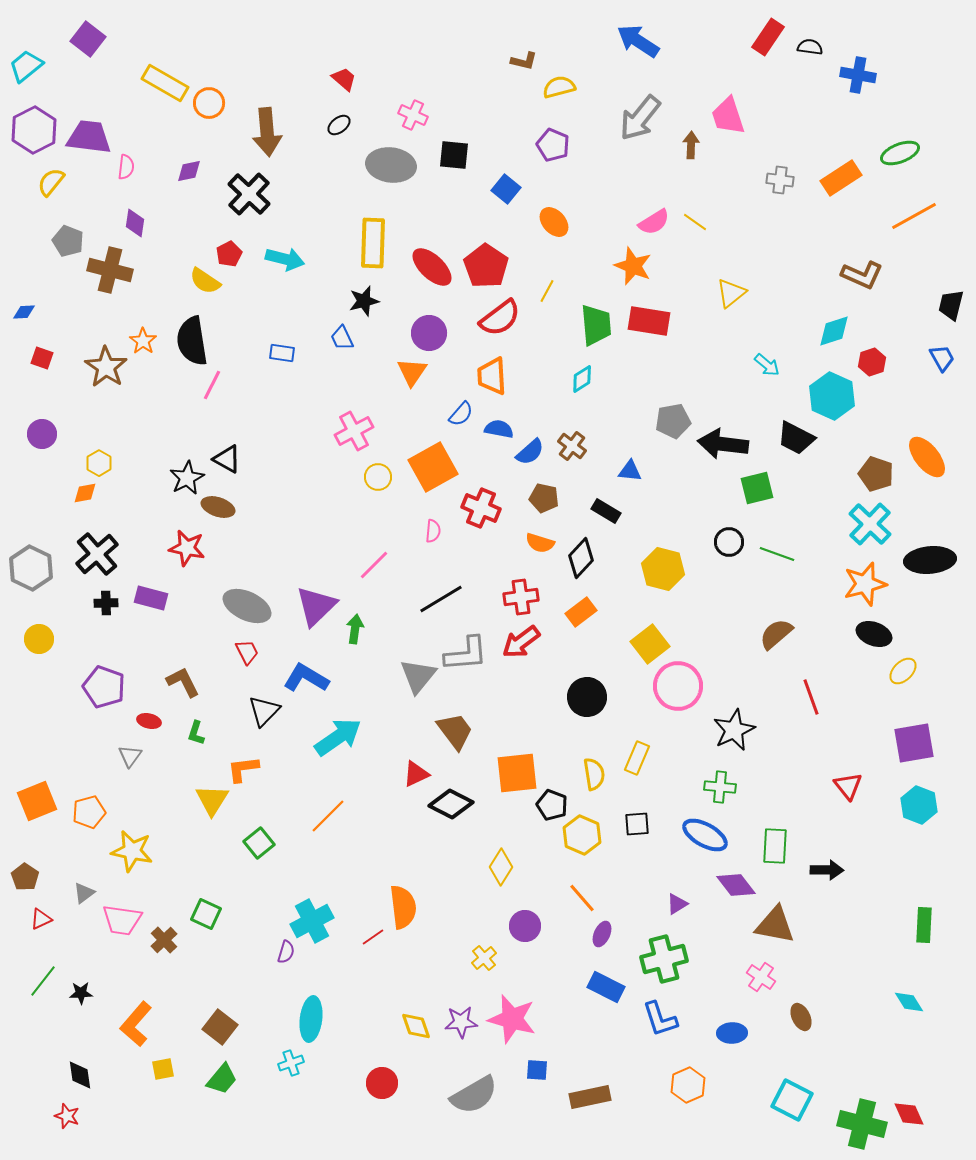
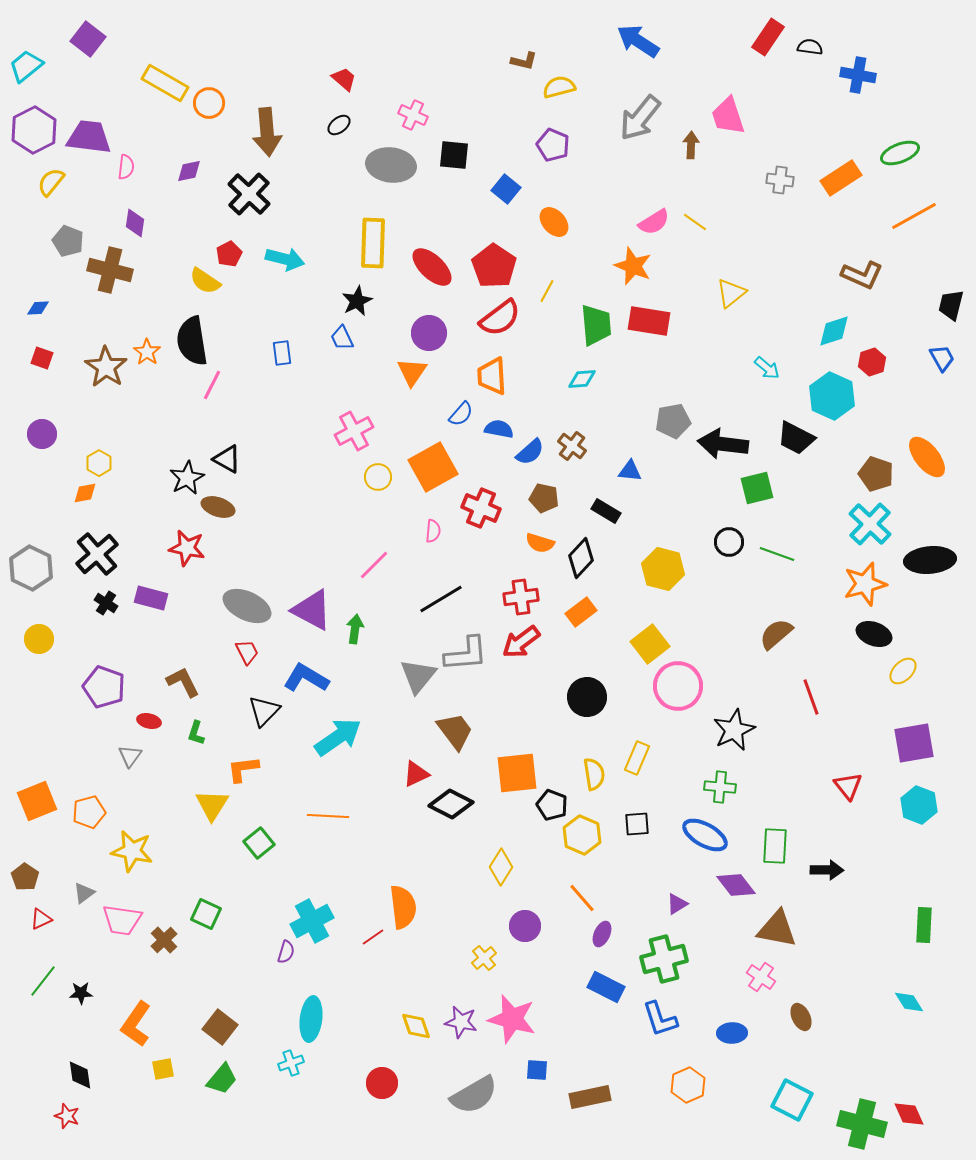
red pentagon at (486, 266): moved 8 px right
black star at (364, 301): moved 7 px left; rotated 12 degrees counterclockwise
blue diamond at (24, 312): moved 14 px right, 4 px up
orange star at (143, 341): moved 4 px right, 11 px down
blue rectangle at (282, 353): rotated 75 degrees clockwise
cyan arrow at (767, 365): moved 3 px down
cyan diamond at (582, 379): rotated 28 degrees clockwise
black cross at (106, 603): rotated 35 degrees clockwise
purple triangle at (316, 606): moved 4 px left, 4 px down; rotated 48 degrees counterclockwise
yellow triangle at (212, 800): moved 5 px down
orange line at (328, 816): rotated 48 degrees clockwise
brown triangle at (775, 925): moved 2 px right, 4 px down
purple star at (461, 1022): rotated 16 degrees clockwise
orange L-shape at (136, 1024): rotated 6 degrees counterclockwise
